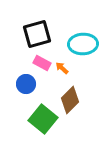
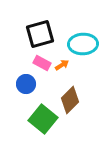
black square: moved 3 px right
orange arrow: moved 3 px up; rotated 104 degrees clockwise
